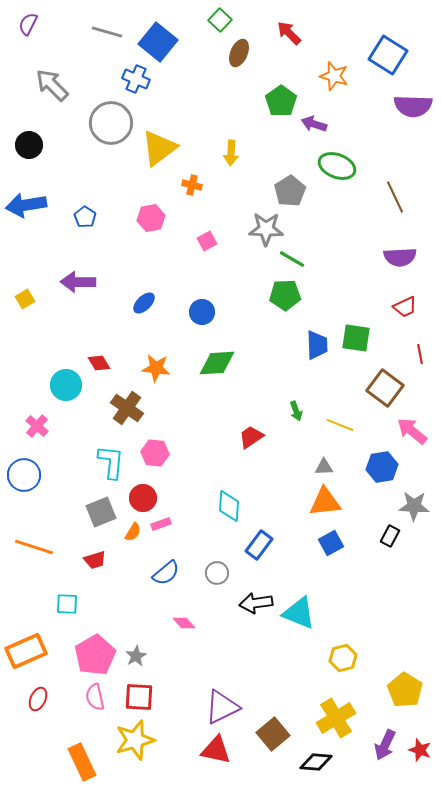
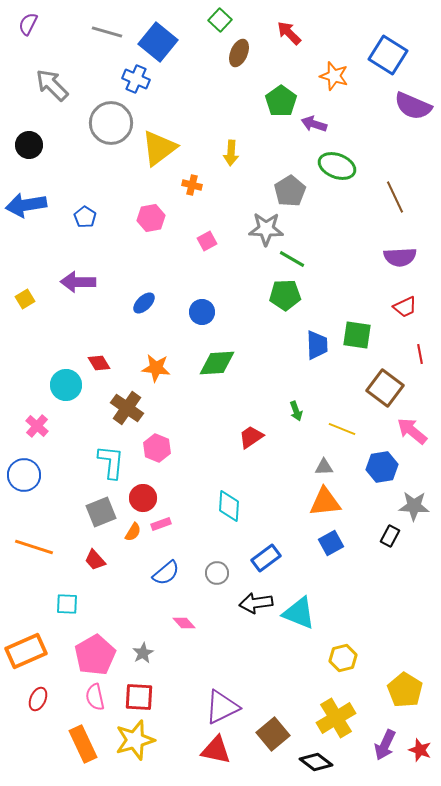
purple semicircle at (413, 106): rotated 21 degrees clockwise
green square at (356, 338): moved 1 px right, 3 px up
yellow line at (340, 425): moved 2 px right, 4 px down
pink hexagon at (155, 453): moved 2 px right, 5 px up; rotated 16 degrees clockwise
blue rectangle at (259, 545): moved 7 px right, 13 px down; rotated 16 degrees clockwise
red trapezoid at (95, 560): rotated 65 degrees clockwise
gray star at (136, 656): moved 7 px right, 3 px up
orange rectangle at (82, 762): moved 1 px right, 18 px up
black diamond at (316, 762): rotated 32 degrees clockwise
